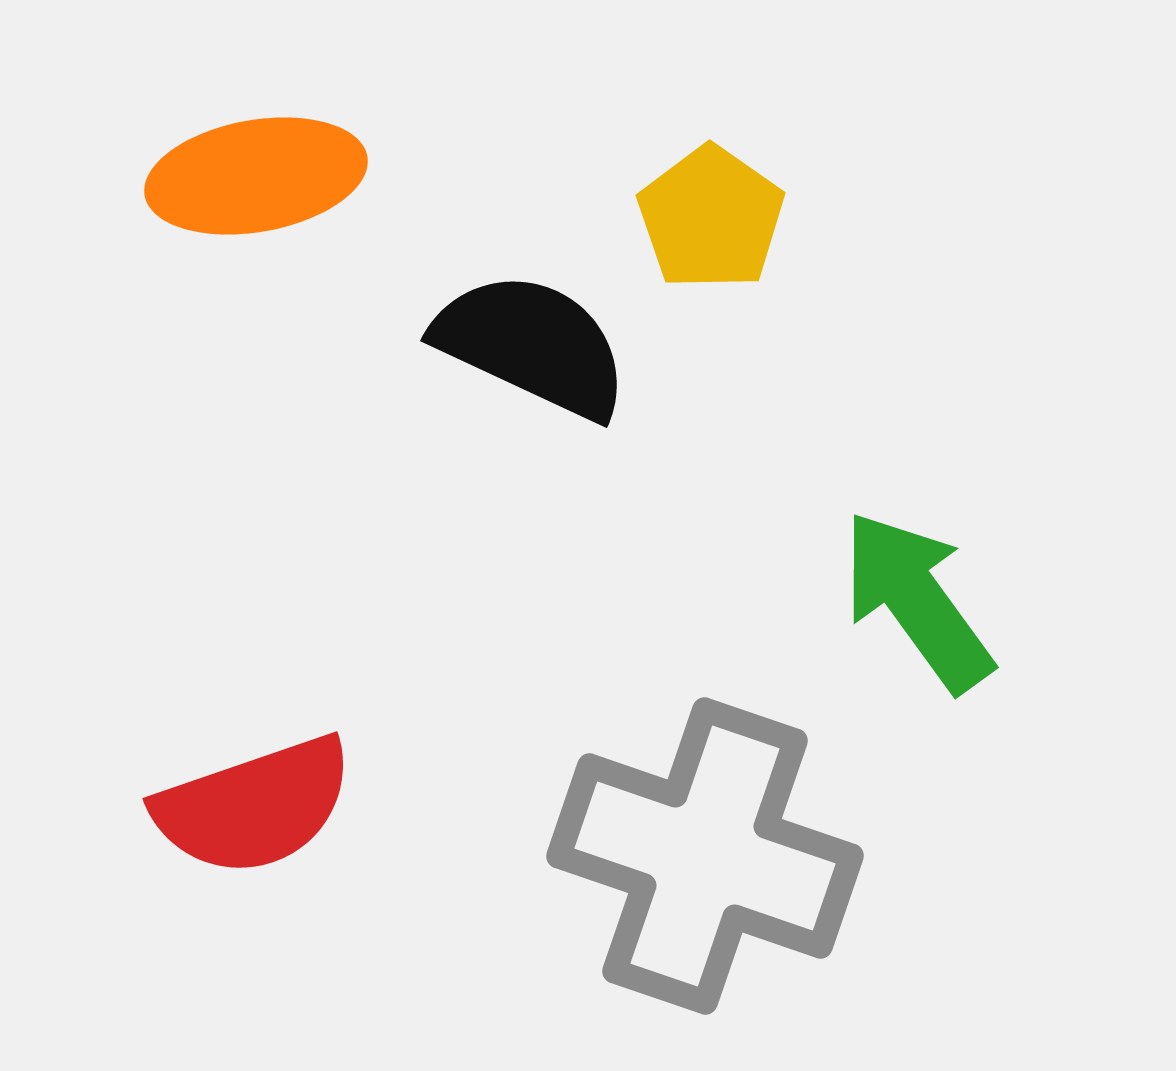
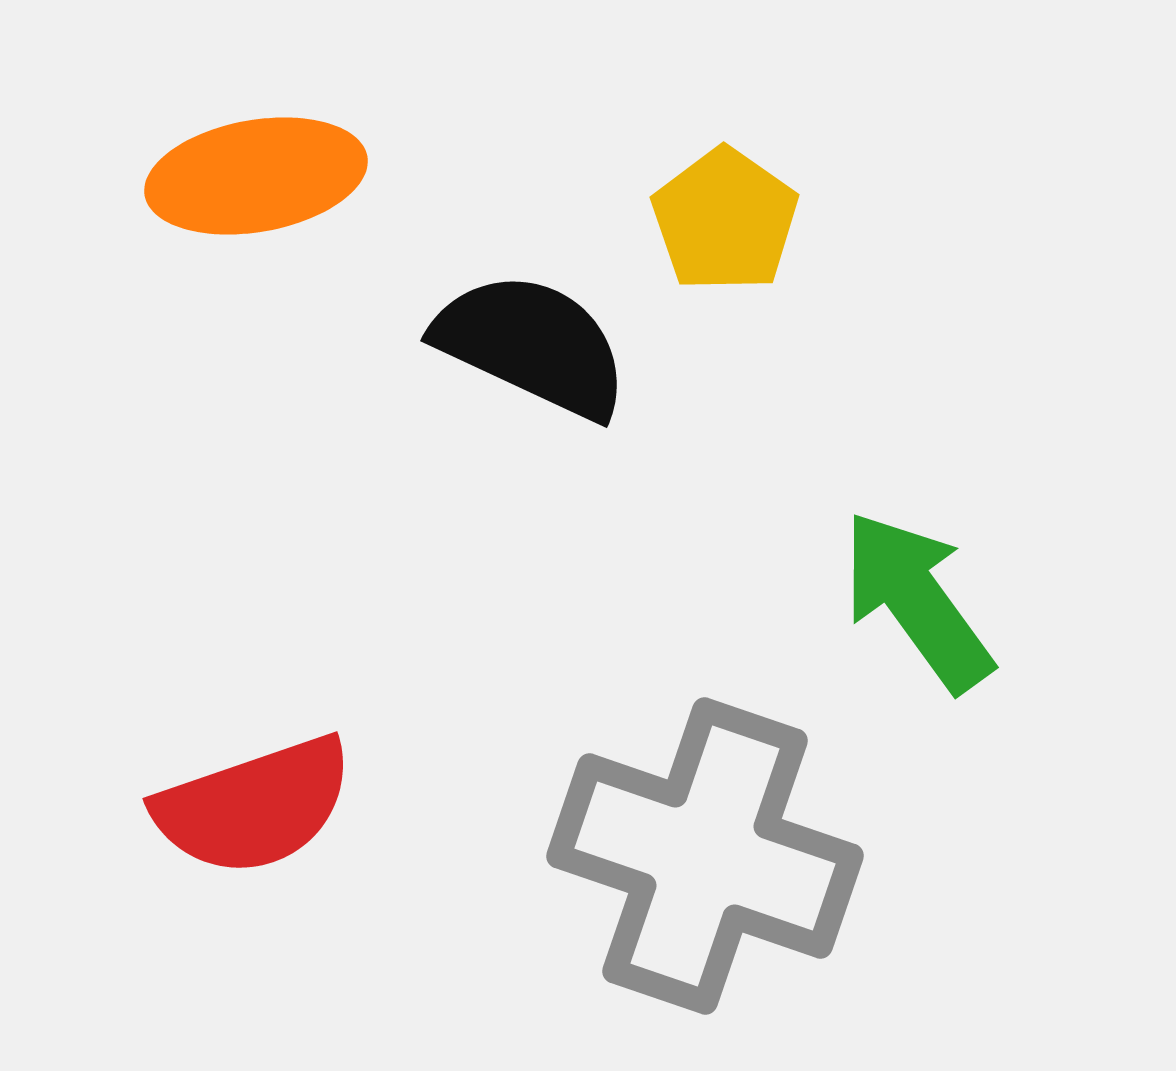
yellow pentagon: moved 14 px right, 2 px down
